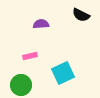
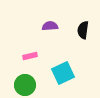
black semicircle: moved 2 px right, 15 px down; rotated 72 degrees clockwise
purple semicircle: moved 9 px right, 2 px down
green circle: moved 4 px right
